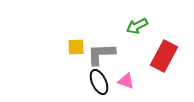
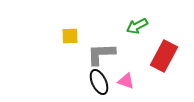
yellow square: moved 6 px left, 11 px up
